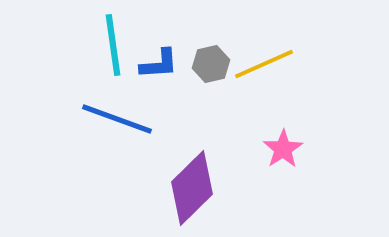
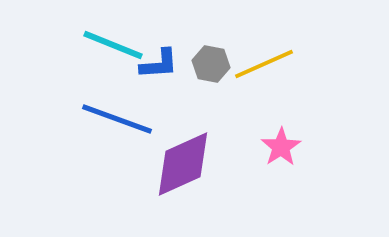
cyan line: rotated 60 degrees counterclockwise
gray hexagon: rotated 24 degrees clockwise
pink star: moved 2 px left, 2 px up
purple diamond: moved 9 px left, 24 px up; rotated 20 degrees clockwise
